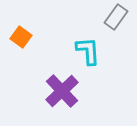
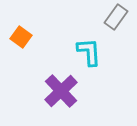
cyan L-shape: moved 1 px right, 1 px down
purple cross: moved 1 px left
